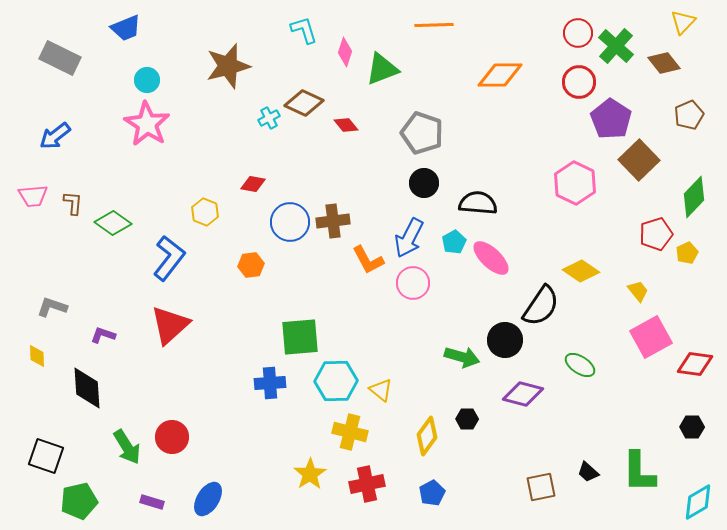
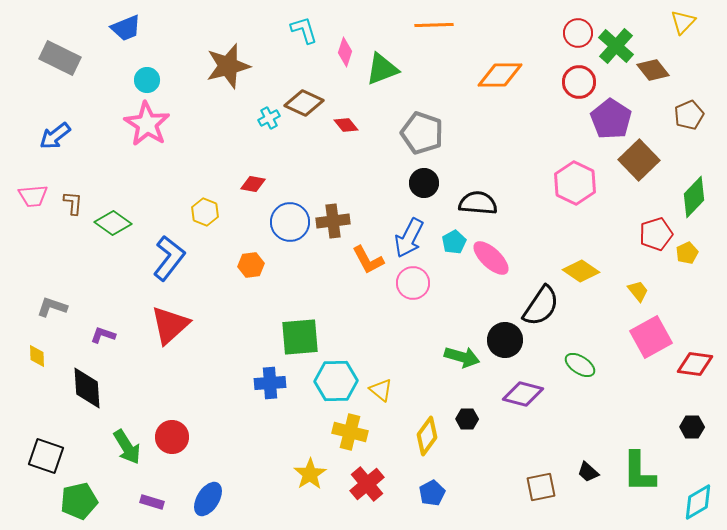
brown diamond at (664, 63): moved 11 px left, 7 px down
red cross at (367, 484): rotated 28 degrees counterclockwise
